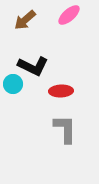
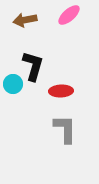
brown arrow: rotated 30 degrees clockwise
black L-shape: rotated 100 degrees counterclockwise
